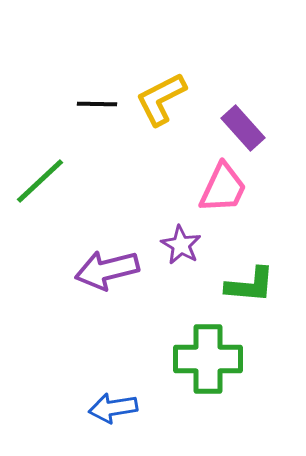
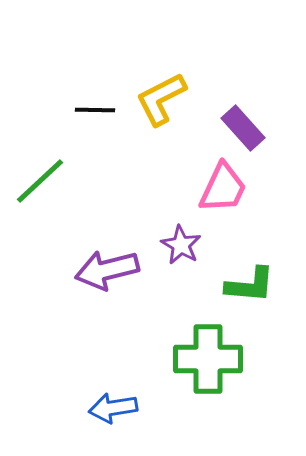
black line: moved 2 px left, 6 px down
